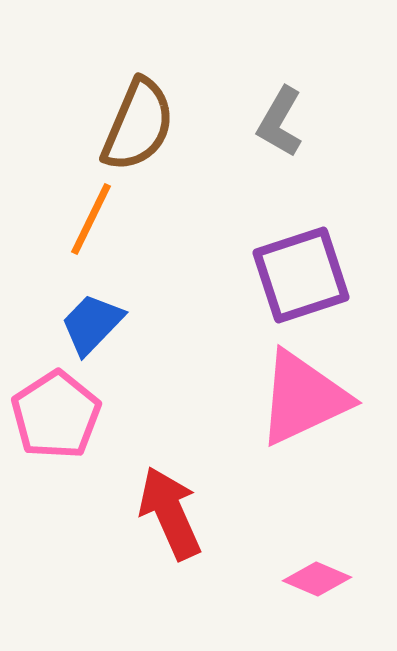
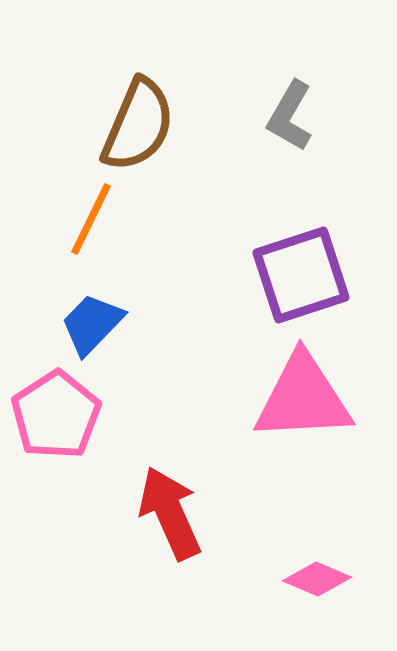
gray L-shape: moved 10 px right, 6 px up
pink triangle: rotated 22 degrees clockwise
